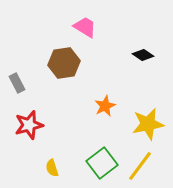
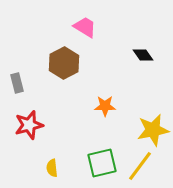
black diamond: rotated 20 degrees clockwise
brown hexagon: rotated 20 degrees counterclockwise
gray rectangle: rotated 12 degrees clockwise
orange star: rotated 25 degrees clockwise
yellow star: moved 5 px right, 6 px down
green square: rotated 24 degrees clockwise
yellow semicircle: rotated 12 degrees clockwise
